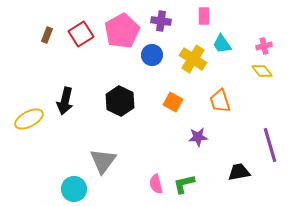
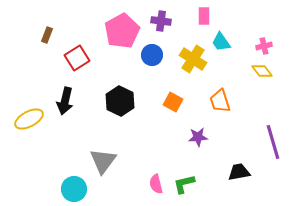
red square: moved 4 px left, 24 px down
cyan trapezoid: moved 1 px left, 2 px up
purple line: moved 3 px right, 3 px up
